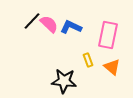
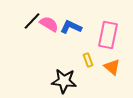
pink semicircle: rotated 12 degrees counterclockwise
